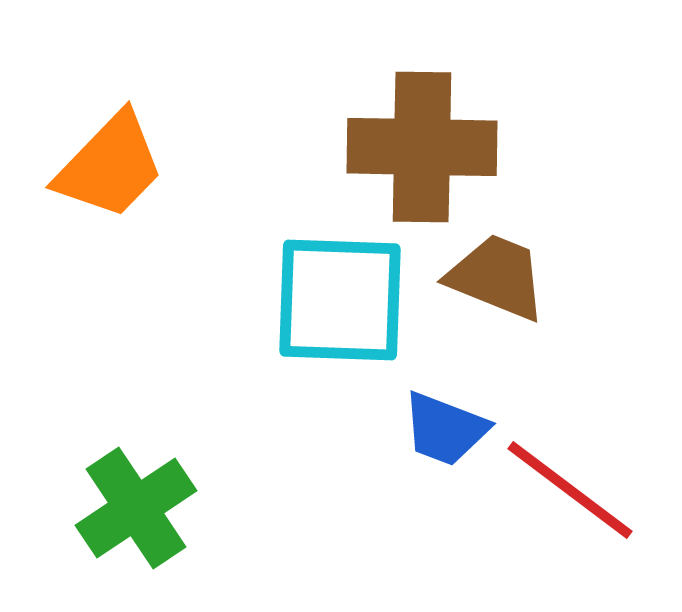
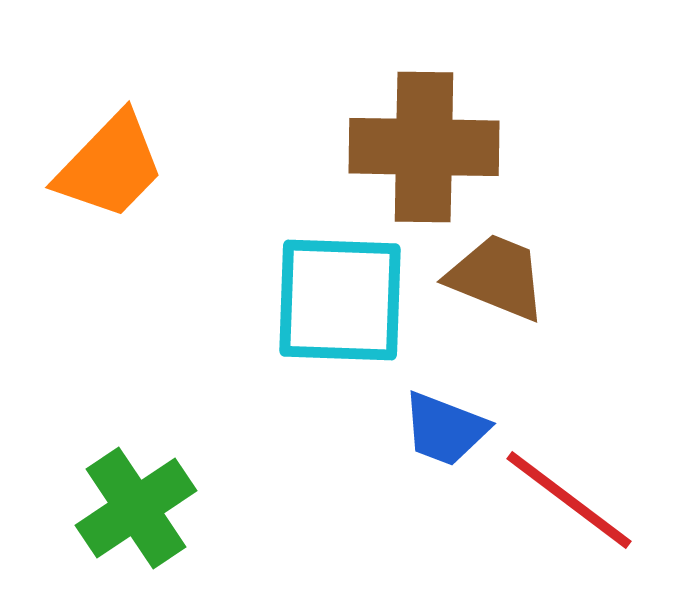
brown cross: moved 2 px right
red line: moved 1 px left, 10 px down
